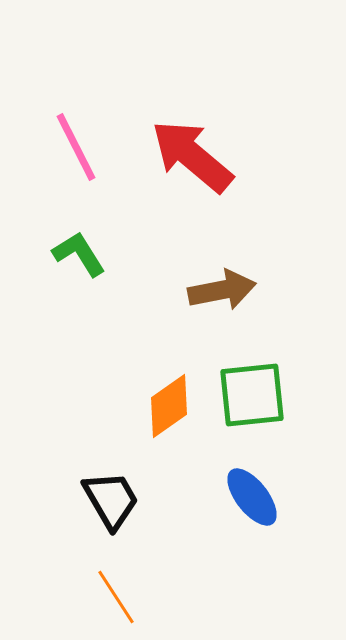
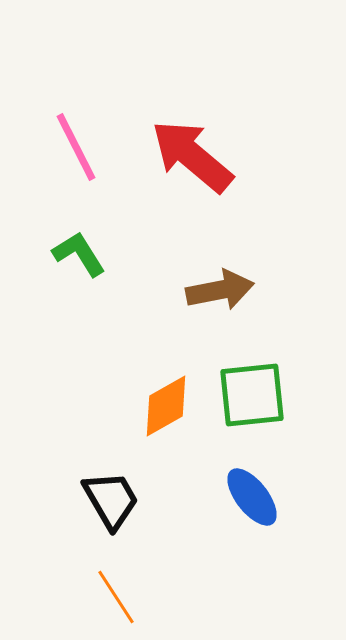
brown arrow: moved 2 px left
orange diamond: moved 3 px left; rotated 6 degrees clockwise
